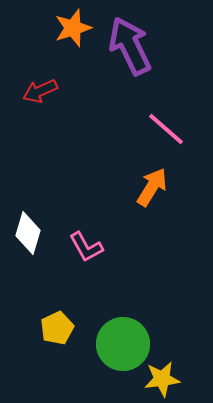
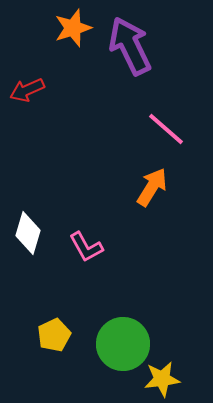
red arrow: moved 13 px left, 1 px up
yellow pentagon: moved 3 px left, 7 px down
